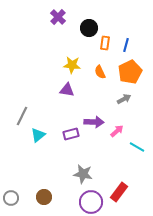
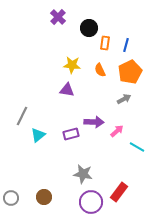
orange semicircle: moved 2 px up
